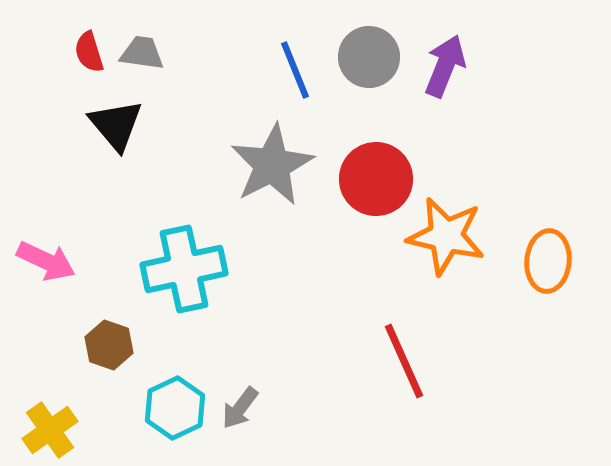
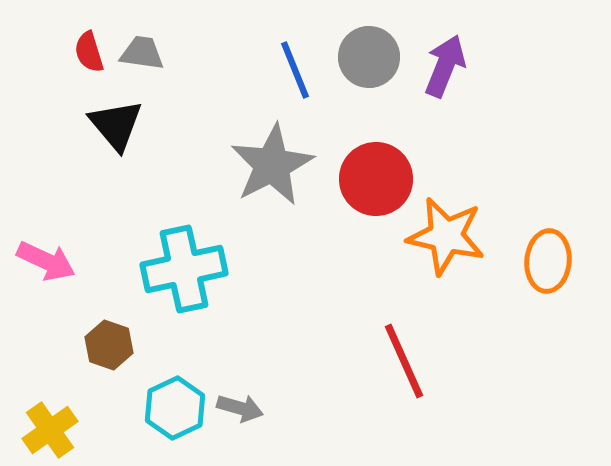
gray arrow: rotated 111 degrees counterclockwise
